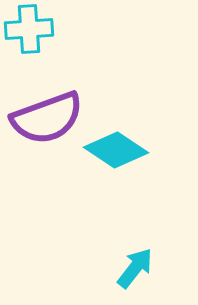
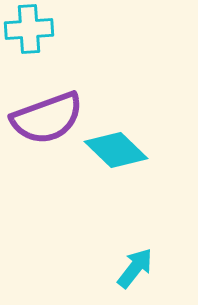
cyan diamond: rotated 10 degrees clockwise
